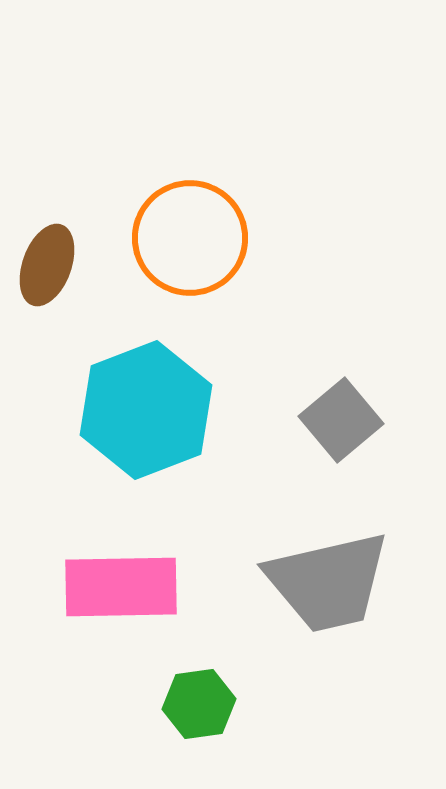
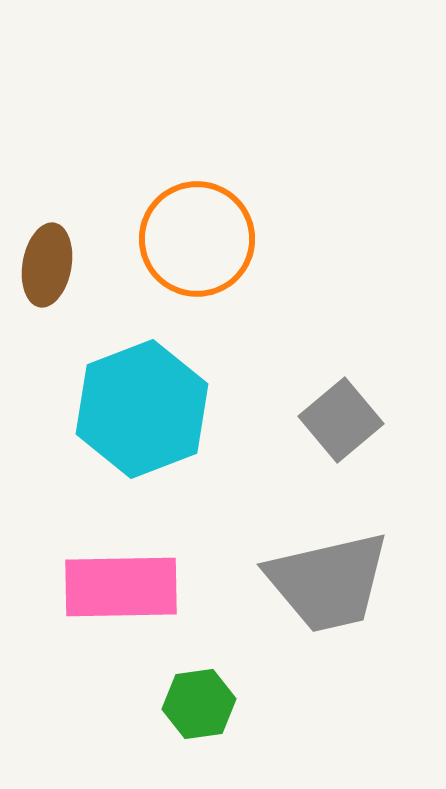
orange circle: moved 7 px right, 1 px down
brown ellipse: rotated 10 degrees counterclockwise
cyan hexagon: moved 4 px left, 1 px up
